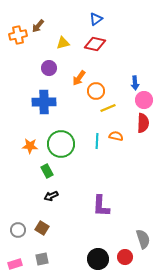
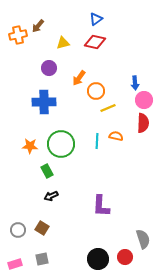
red diamond: moved 2 px up
